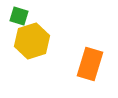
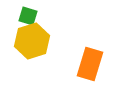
green square: moved 9 px right
